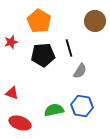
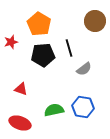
orange pentagon: moved 3 px down
gray semicircle: moved 4 px right, 2 px up; rotated 21 degrees clockwise
red triangle: moved 9 px right, 4 px up
blue hexagon: moved 1 px right, 1 px down
